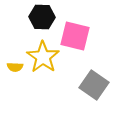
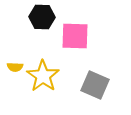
pink square: rotated 12 degrees counterclockwise
yellow star: moved 19 px down
gray square: moved 1 px right; rotated 12 degrees counterclockwise
